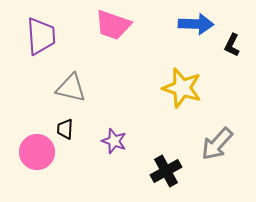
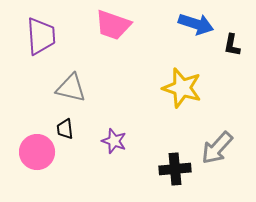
blue arrow: rotated 16 degrees clockwise
black L-shape: rotated 15 degrees counterclockwise
black trapezoid: rotated 10 degrees counterclockwise
gray arrow: moved 4 px down
black cross: moved 9 px right, 2 px up; rotated 24 degrees clockwise
